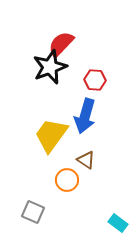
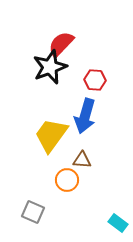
brown triangle: moved 4 px left; rotated 30 degrees counterclockwise
